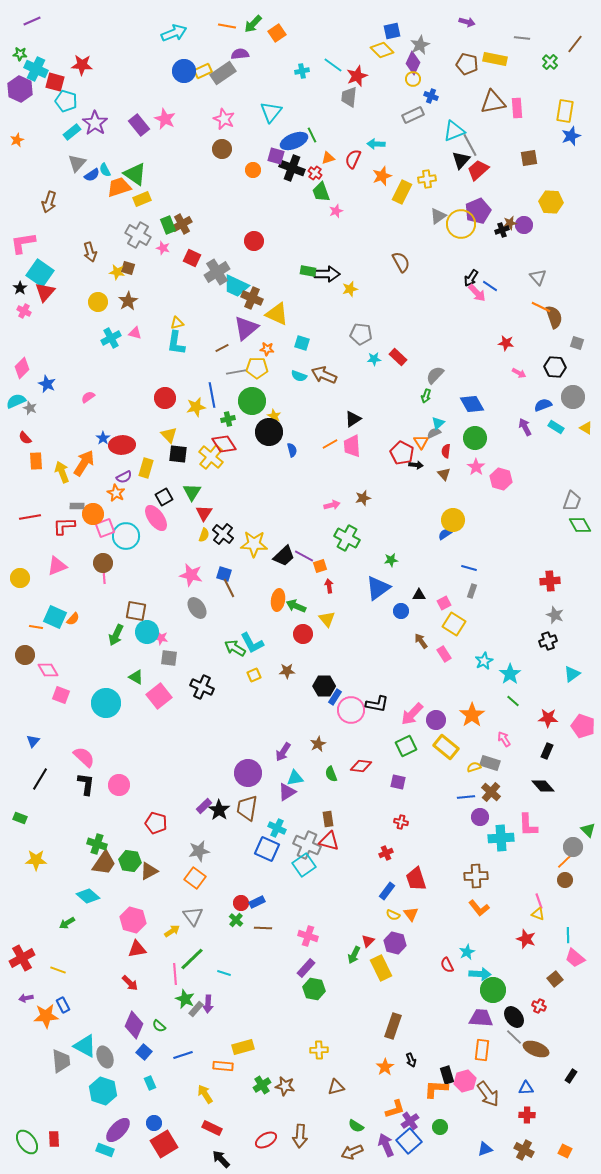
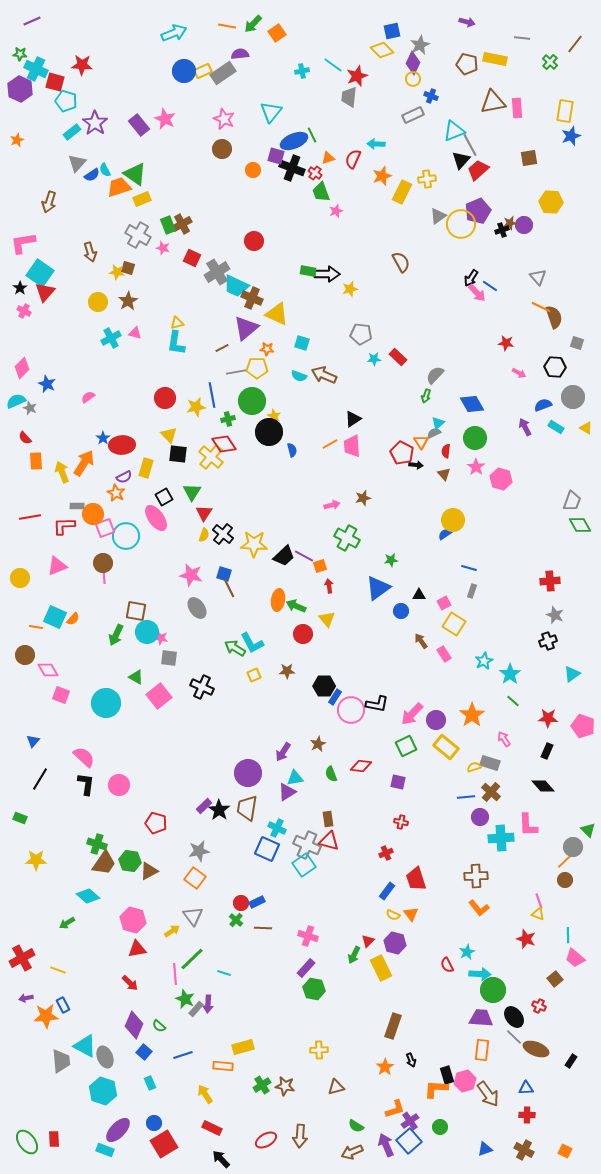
black rectangle at (571, 1076): moved 15 px up
